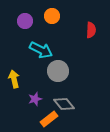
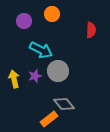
orange circle: moved 2 px up
purple circle: moved 1 px left
purple star: moved 23 px up
